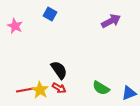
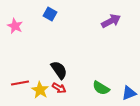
red line: moved 5 px left, 7 px up
